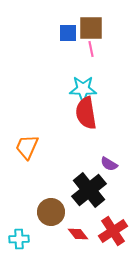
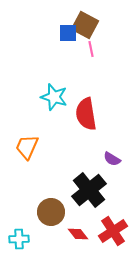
brown square: moved 6 px left, 3 px up; rotated 28 degrees clockwise
cyan star: moved 29 px left, 8 px down; rotated 16 degrees clockwise
red semicircle: moved 1 px down
purple semicircle: moved 3 px right, 5 px up
